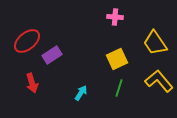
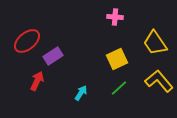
purple rectangle: moved 1 px right, 1 px down
red arrow: moved 5 px right, 2 px up; rotated 138 degrees counterclockwise
green line: rotated 30 degrees clockwise
